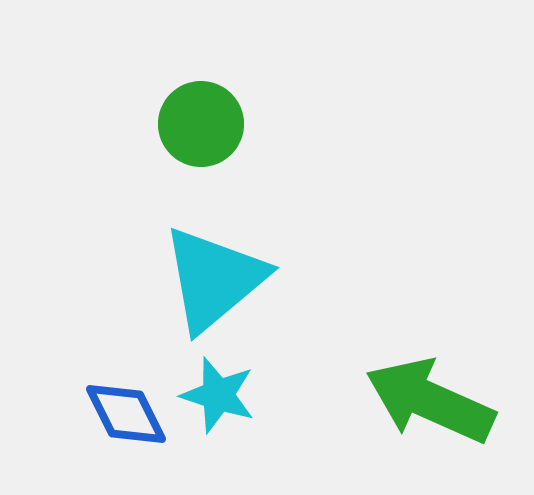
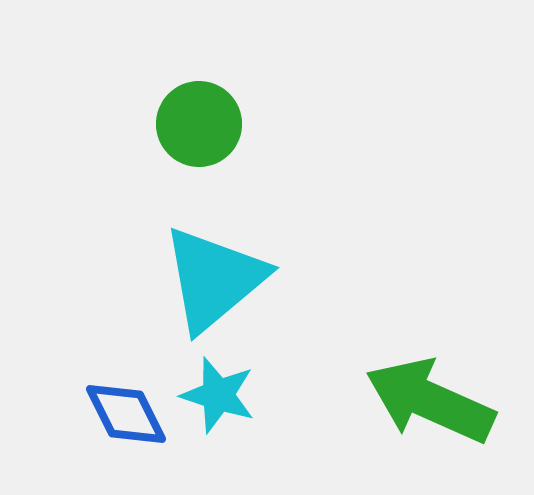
green circle: moved 2 px left
